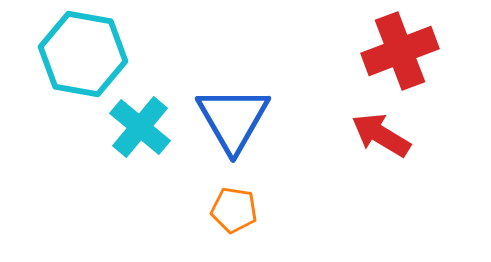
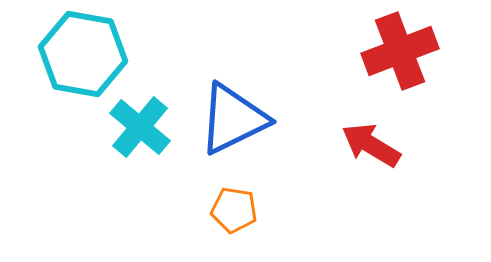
blue triangle: rotated 34 degrees clockwise
red arrow: moved 10 px left, 10 px down
